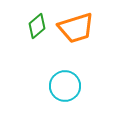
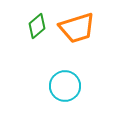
orange trapezoid: moved 1 px right
